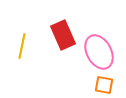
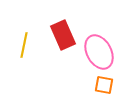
yellow line: moved 2 px right, 1 px up
